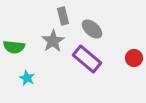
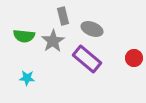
gray ellipse: rotated 20 degrees counterclockwise
green semicircle: moved 10 px right, 11 px up
cyan star: rotated 21 degrees counterclockwise
